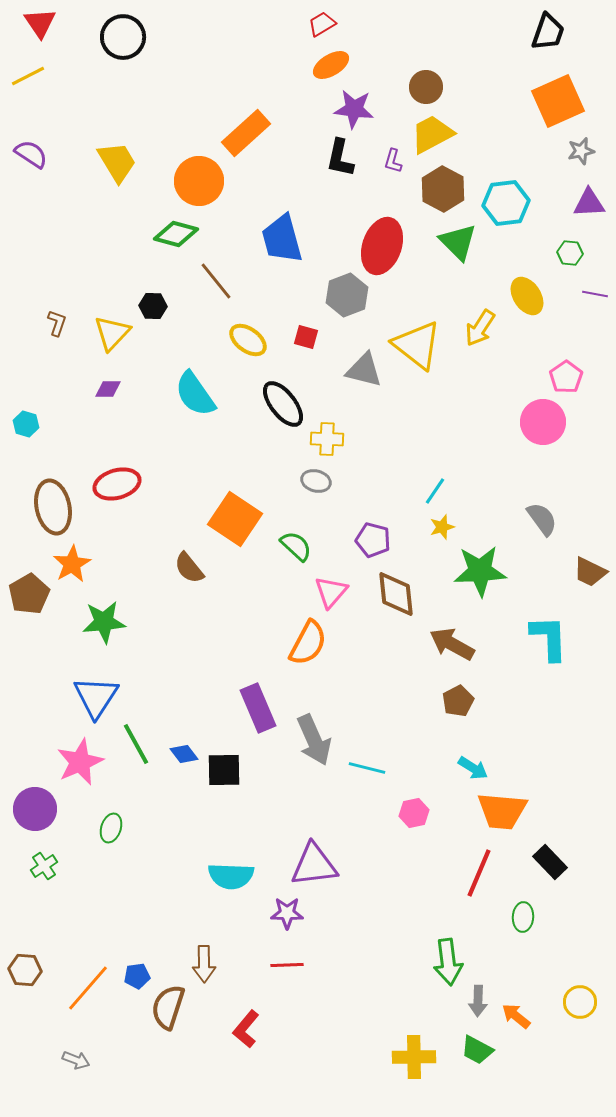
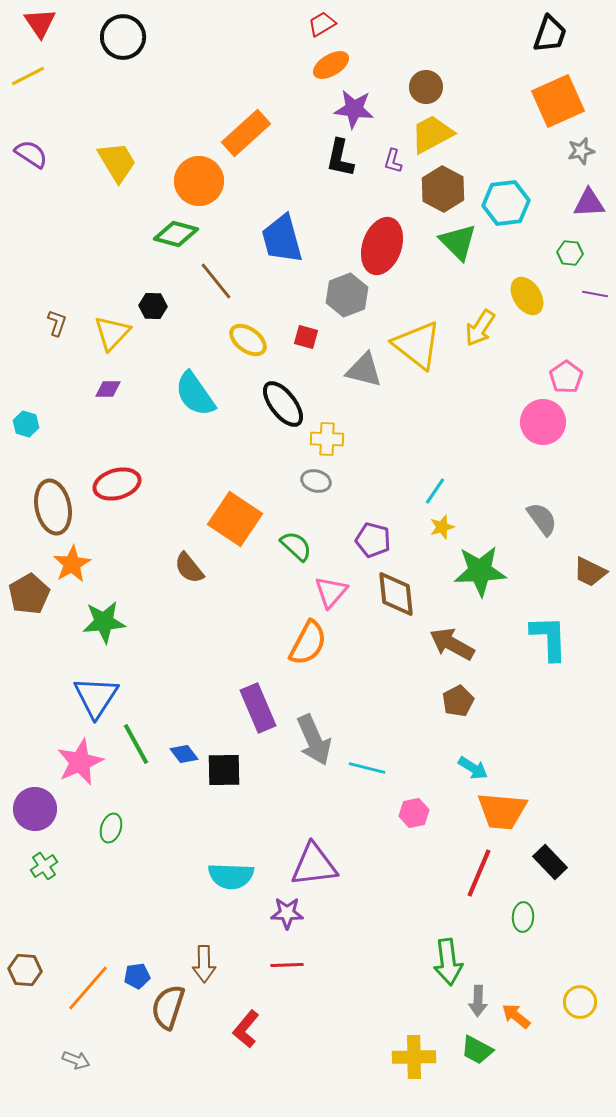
black trapezoid at (548, 32): moved 2 px right, 2 px down
